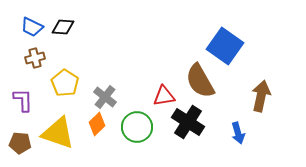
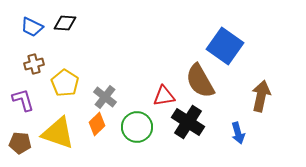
black diamond: moved 2 px right, 4 px up
brown cross: moved 1 px left, 6 px down
purple L-shape: rotated 15 degrees counterclockwise
